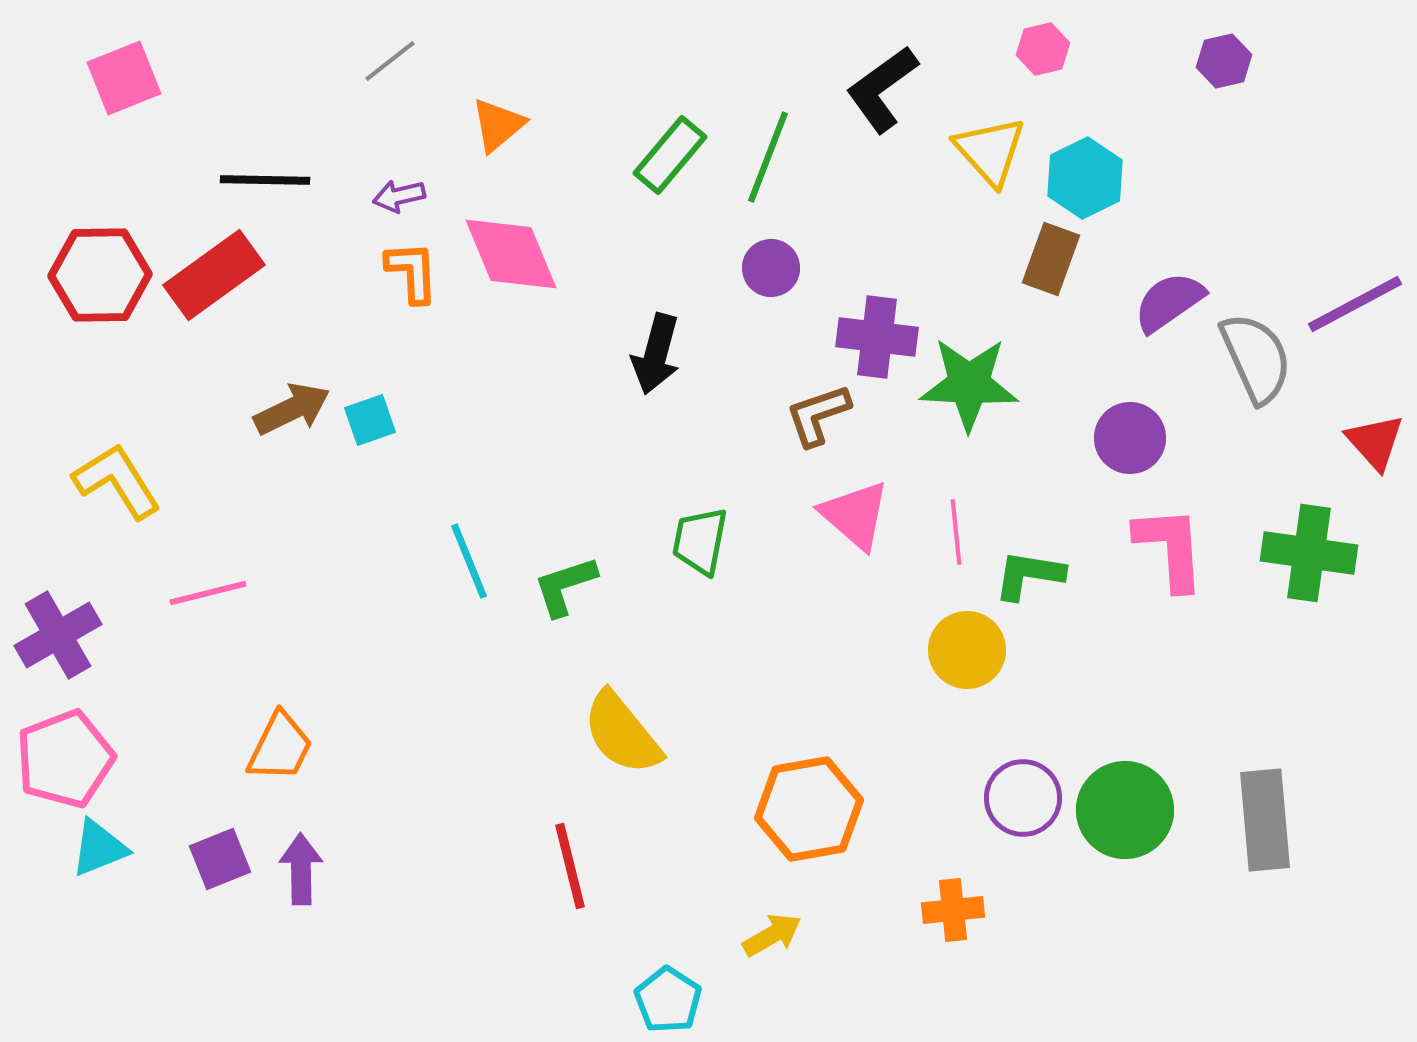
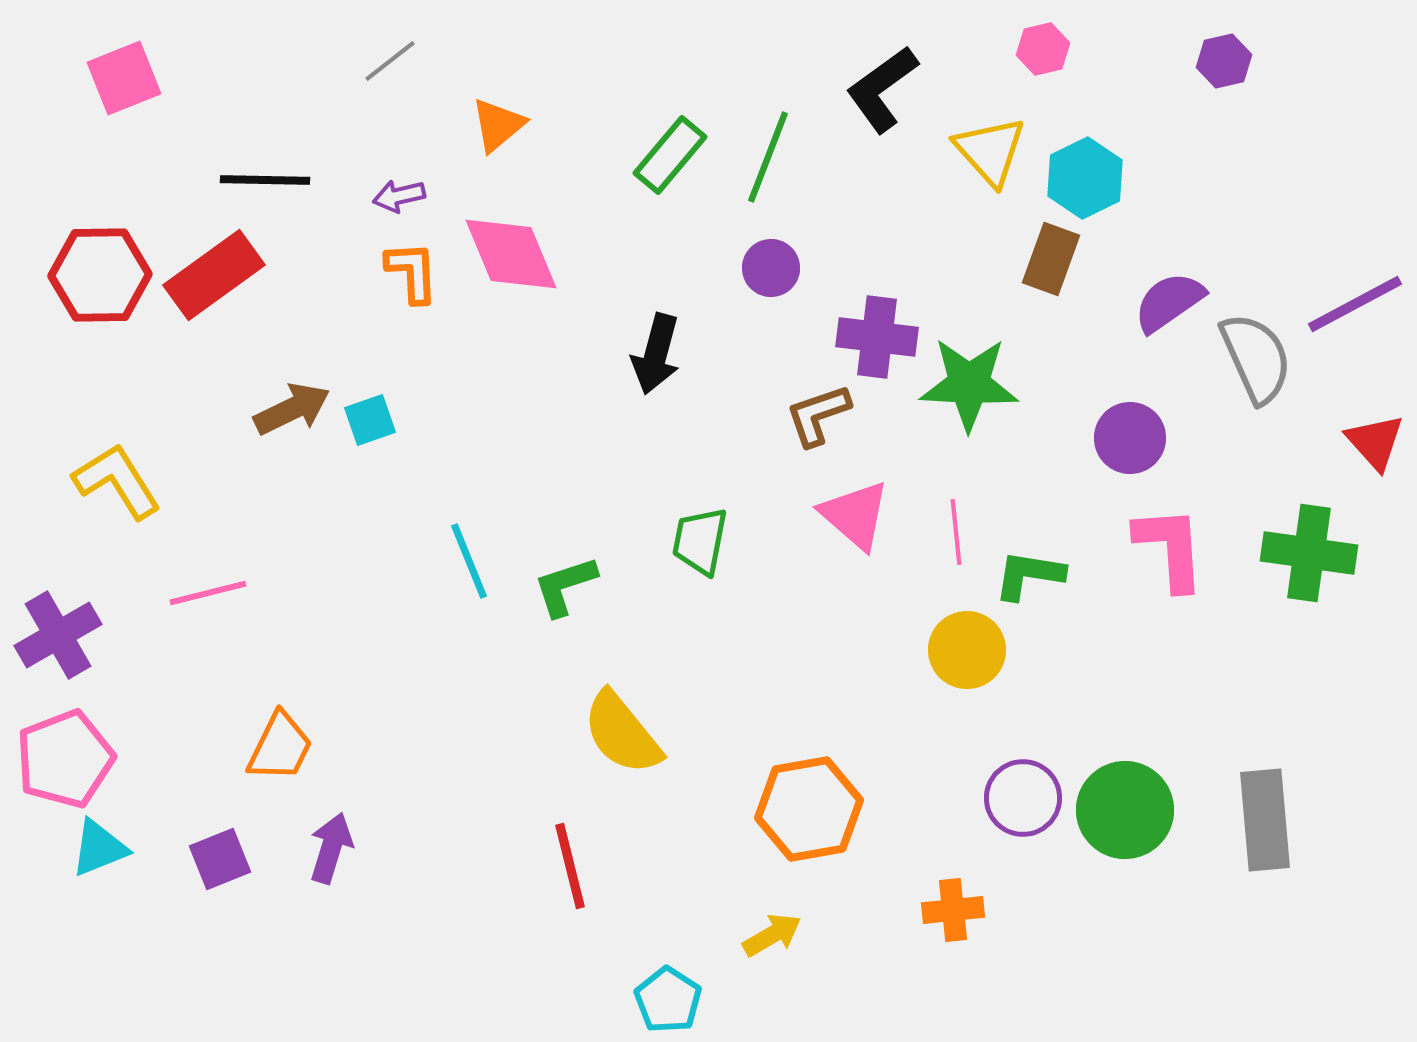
purple arrow at (301, 869): moved 30 px right, 21 px up; rotated 18 degrees clockwise
